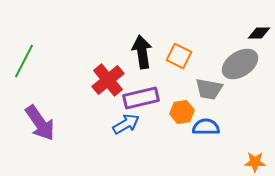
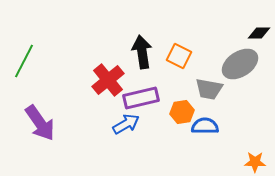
blue semicircle: moved 1 px left, 1 px up
